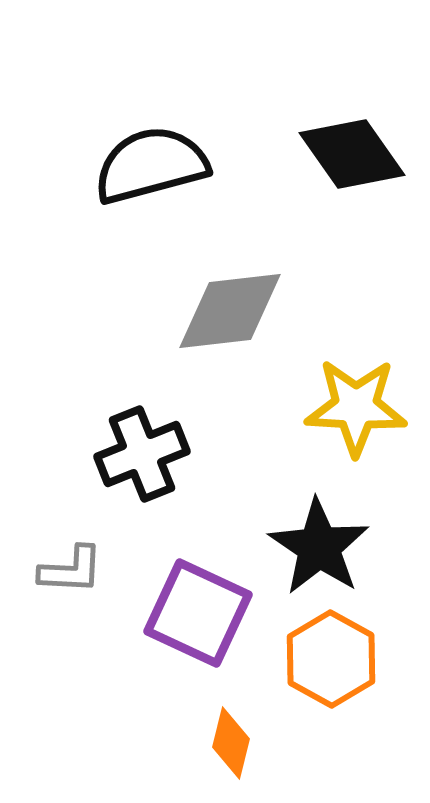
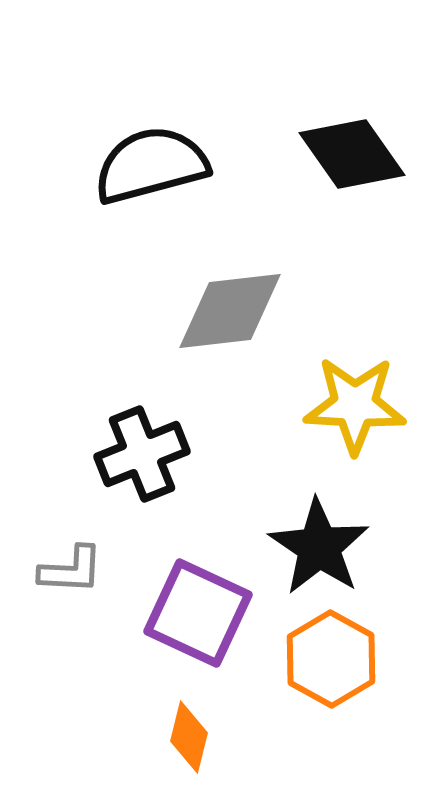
yellow star: moved 1 px left, 2 px up
orange diamond: moved 42 px left, 6 px up
